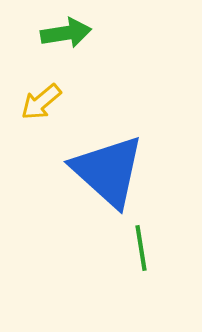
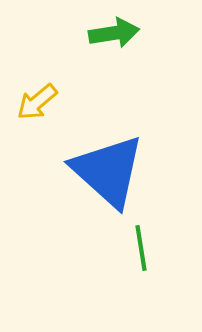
green arrow: moved 48 px right
yellow arrow: moved 4 px left
